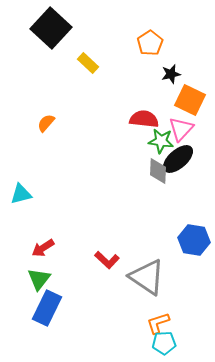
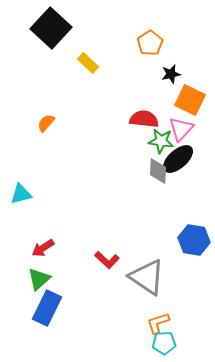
green triangle: rotated 10 degrees clockwise
